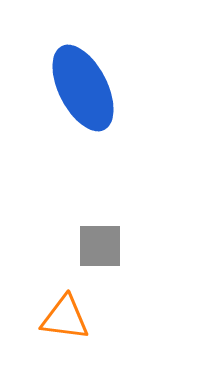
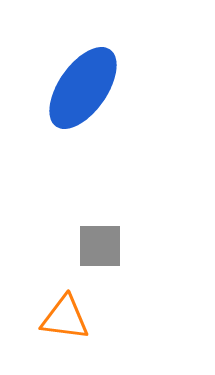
blue ellipse: rotated 62 degrees clockwise
